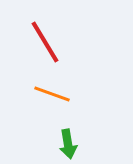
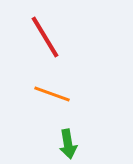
red line: moved 5 px up
